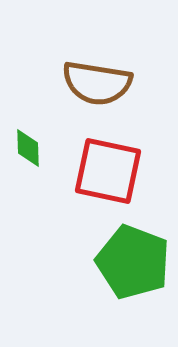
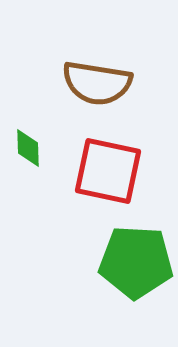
green pentagon: moved 3 px right; rotated 18 degrees counterclockwise
